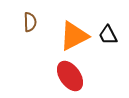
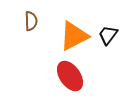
brown semicircle: moved 1 px right, 1 px up
black trapezoid: rotated 65 degrees clockwise
